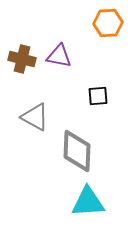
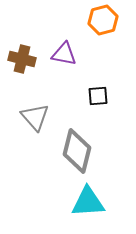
orange hexagon: moved 5 px left, 3 px up; rotated 12 degrees counterclockwise
purple triangle: moved 5 px right, 2 px up
gray triangle: rotated 20 degrees clockwise
gray diamond: rotated 12 degrees clockwise
